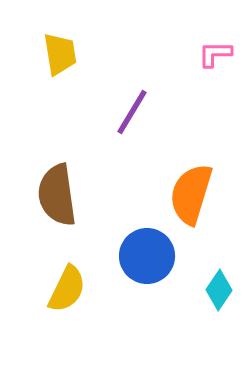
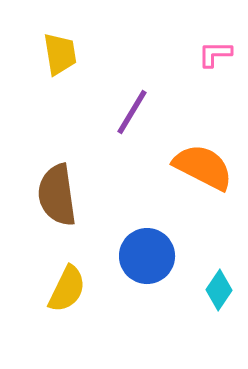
orange semicircle: moved 12 px right, 27 px up; rotated 100 degrees clockwise
